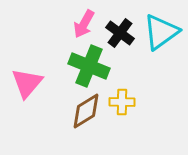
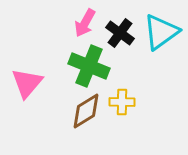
pink arrow: moved 1 px right, 1 px up
